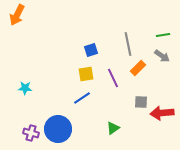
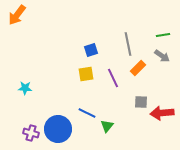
orange arrow: rotated 10 degrees clockwise
blue line: moved 5 px right, 15 px down; rotated 60 degrees clockwise
green triangle: moved 6 px left, 2 px up; rotated 16 degrees counterclockwise
